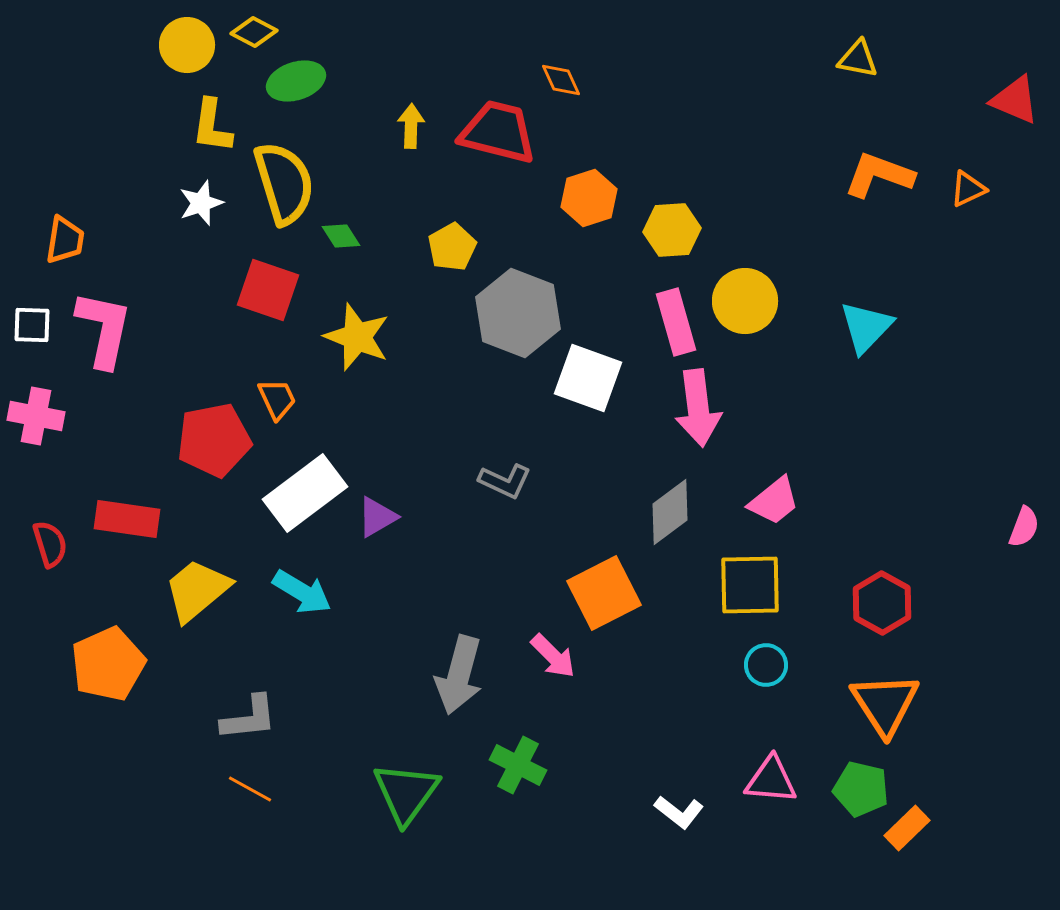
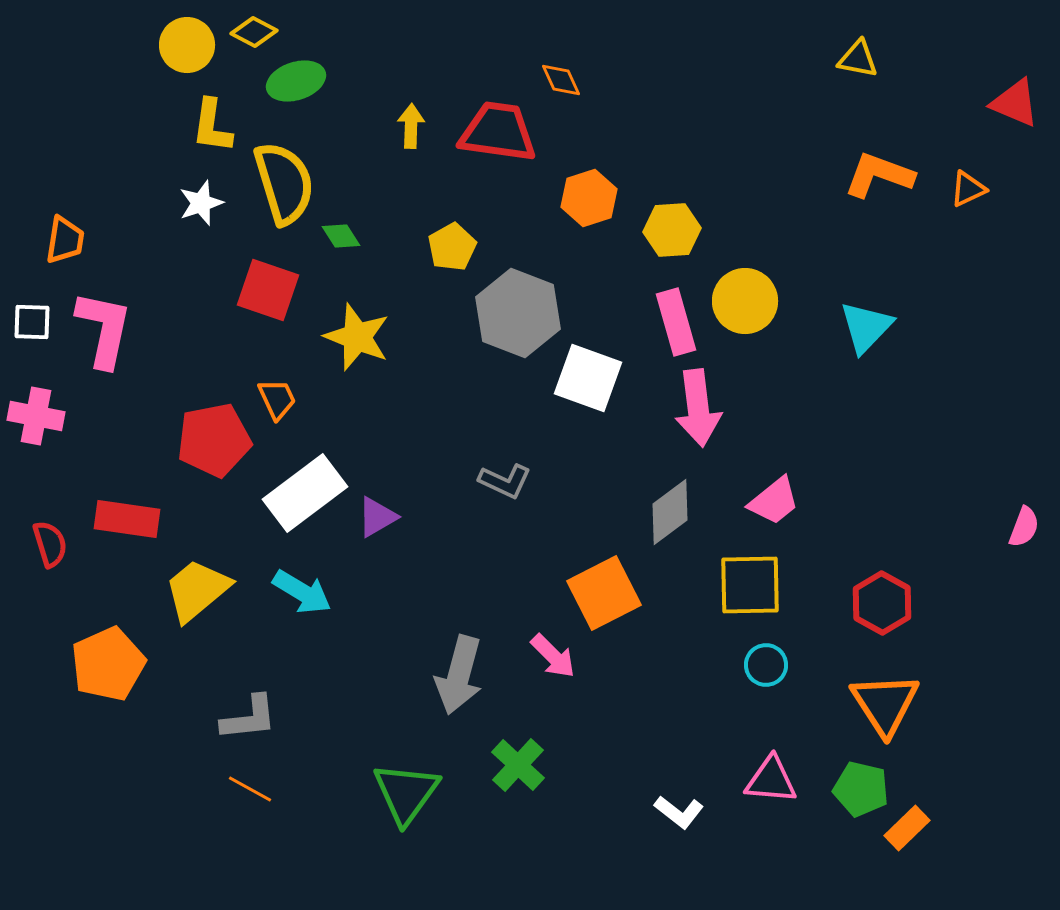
red triangle at (1015, 100): moved 3 px down
red trapezoid at (498, 132): rotated 6 degrees counterclockwise
white square at (32, 325): moved 3 px up
green cross at (518, 765): rotated 16 degrees clockwise
